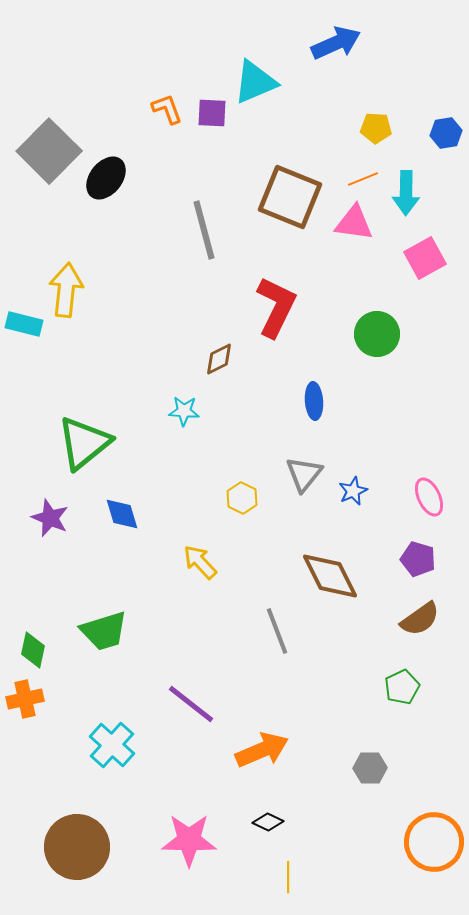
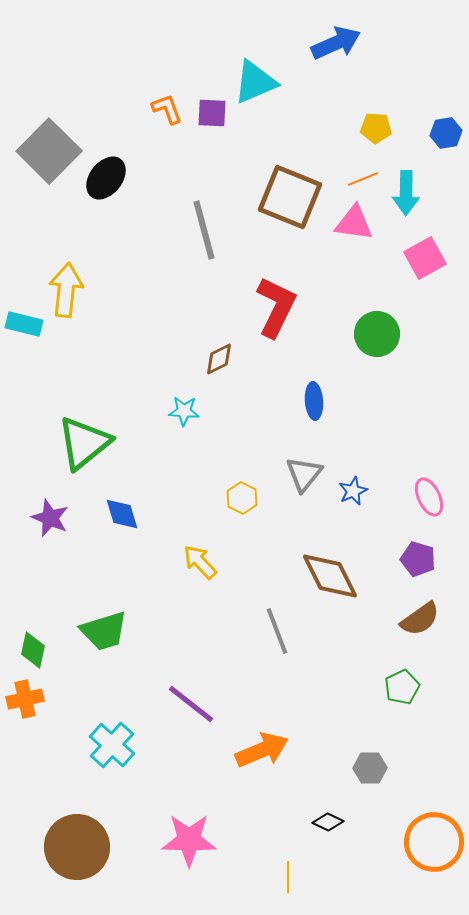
black diamond at (268, 822): moved 60 px right
